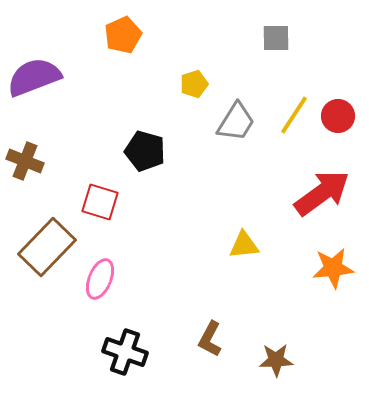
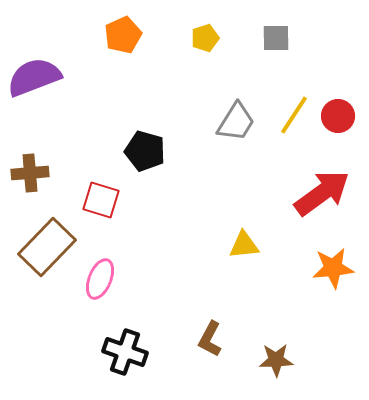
yellow pentagon: moved 11 px right, 46 px up
brown cross: moved 5 px right, 12 px down; rotated 27 degrees counterclockwise
red square: moved 1 px right, 2 px up
